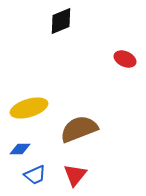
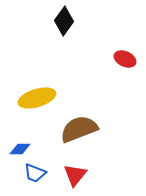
black diamond: moved 3 px right; rotated 32 degrees counterclockwise
yellow ellipse: moved 8 px right, 10 px up
blue trapezoid: moved 2 px up; rotated 45 degrees clockwise
